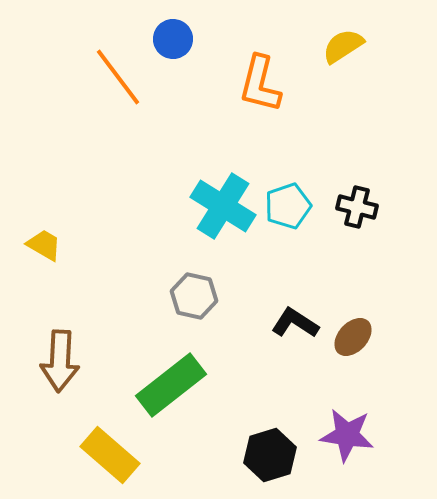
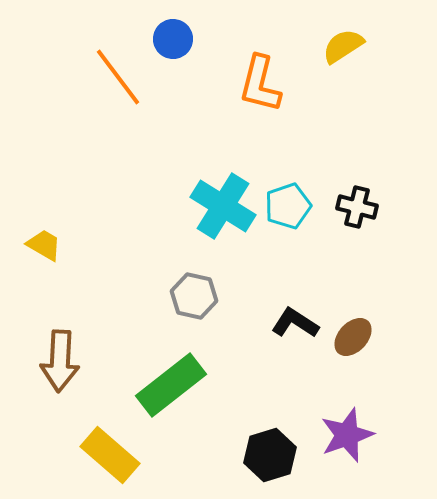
purple star: rotated 28 degrees counterclockwise
